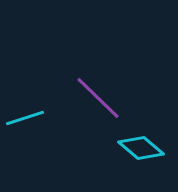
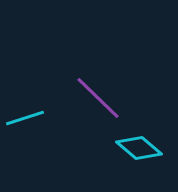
cyan diamond: moved 2 px left
